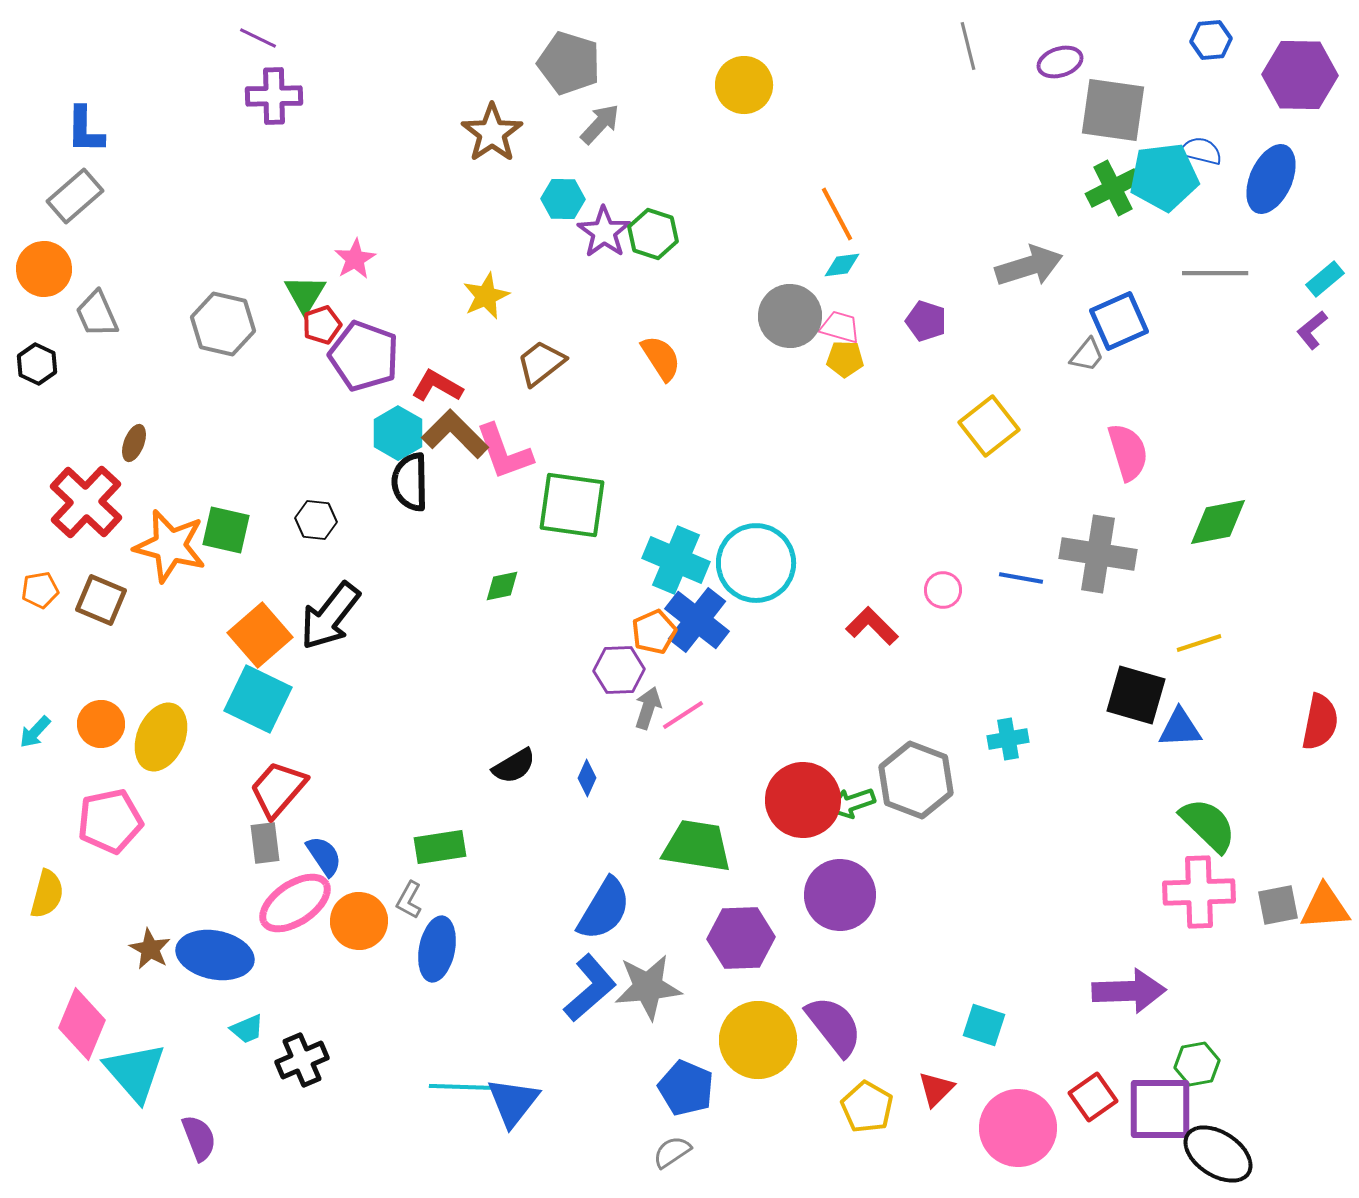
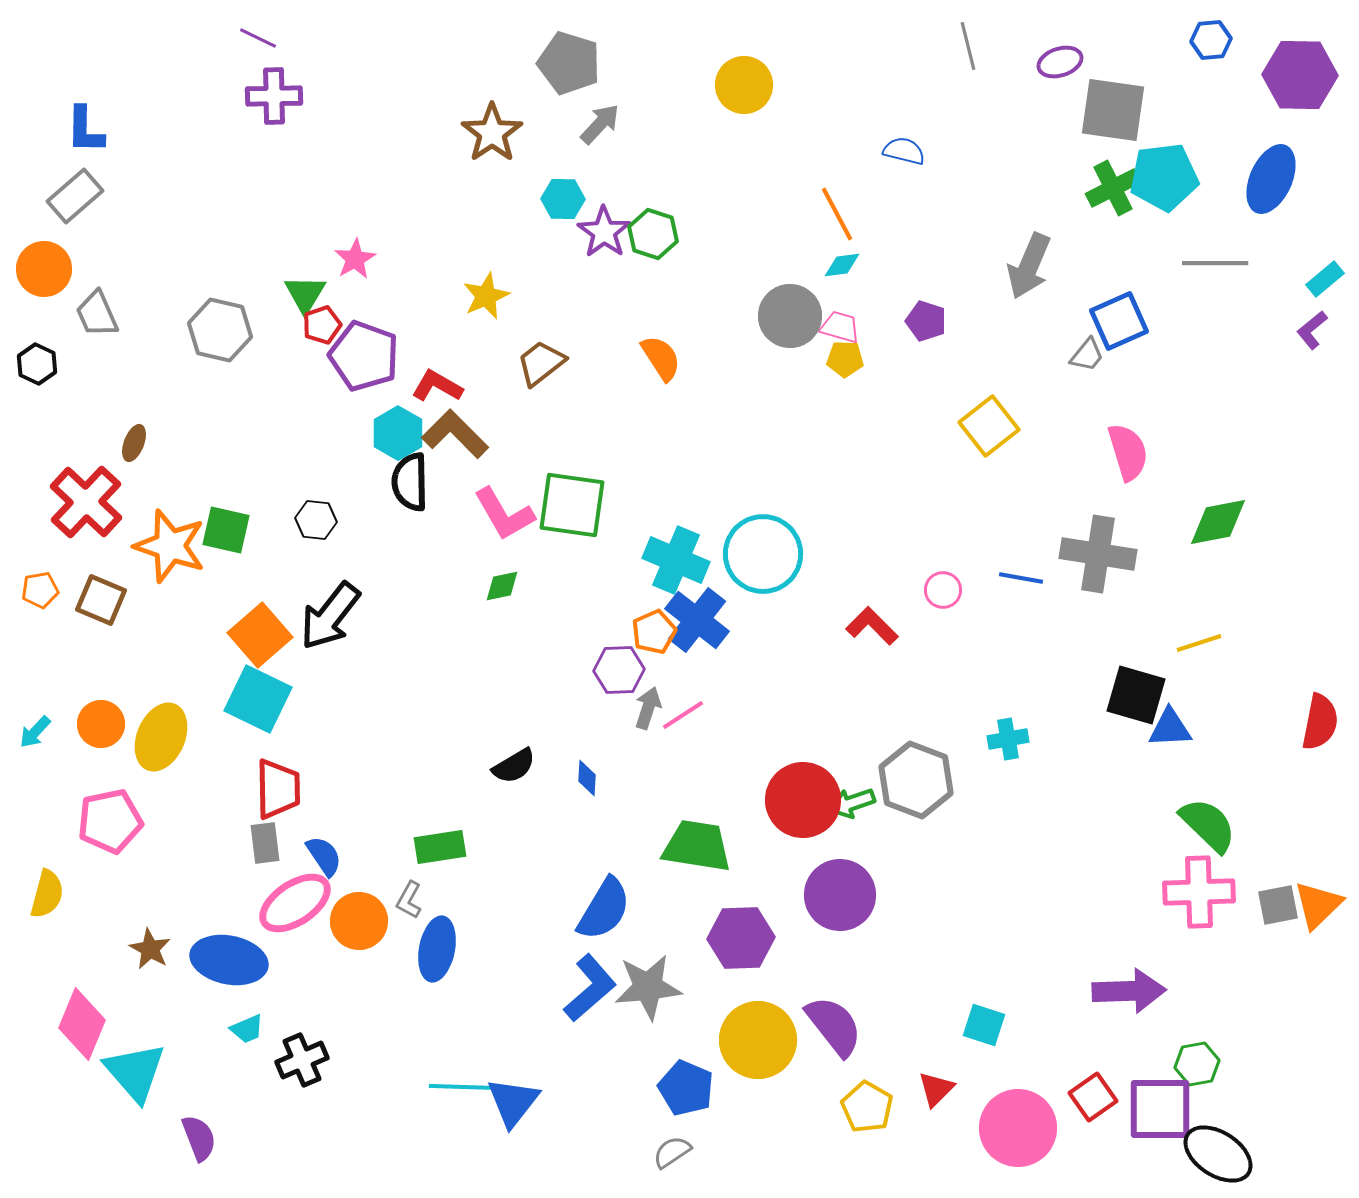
blue semicircle at (1201, 151): moved 297 px left
gray arrow at (1029, 266): rotated 130 degrees clockwise
gray line at (1215, 273): moved 10 px up
gray hexagon at (223, 324): moved 3 px left, 6 px down
pink L-shape at (504, 452): moved 62 px down; rotated 10 degrees counterclockwise
orange star at (170, 546): rotated 4 degrees clockwise
cyan circle at (756, 563): moved 7 px right, 9 px up
blue triangle at (1180, 728): moved 10 px left
blue diamond at (587, 778): rotated 21 degrees counterclockwise
red trapezoid at (278, 789): rotated 138 degrees clockwise
orange triangle at (1325, 907): moved 7 px left, 2 px up; rotated 40 degrees counterclockwise
blue ellipse at (215, 955): moved 14 px right, 5 px down
